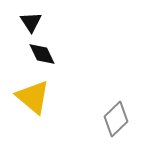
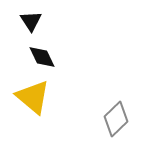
black triangle: moved 1 px up
black diamond: moved 3 px down
